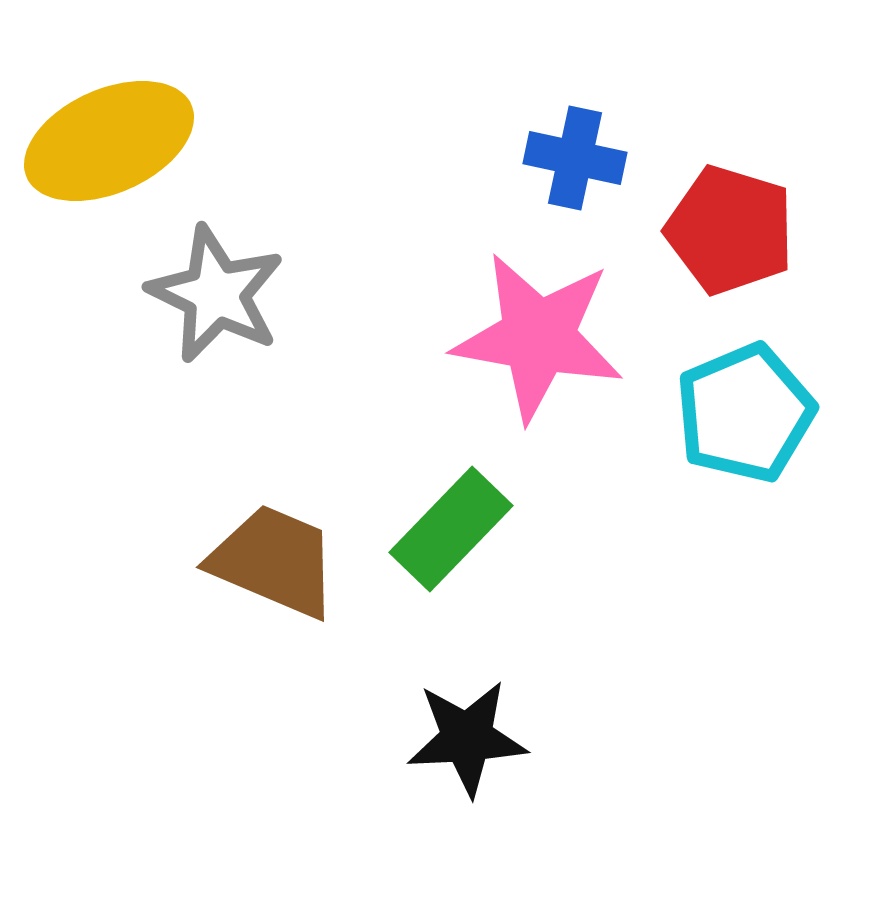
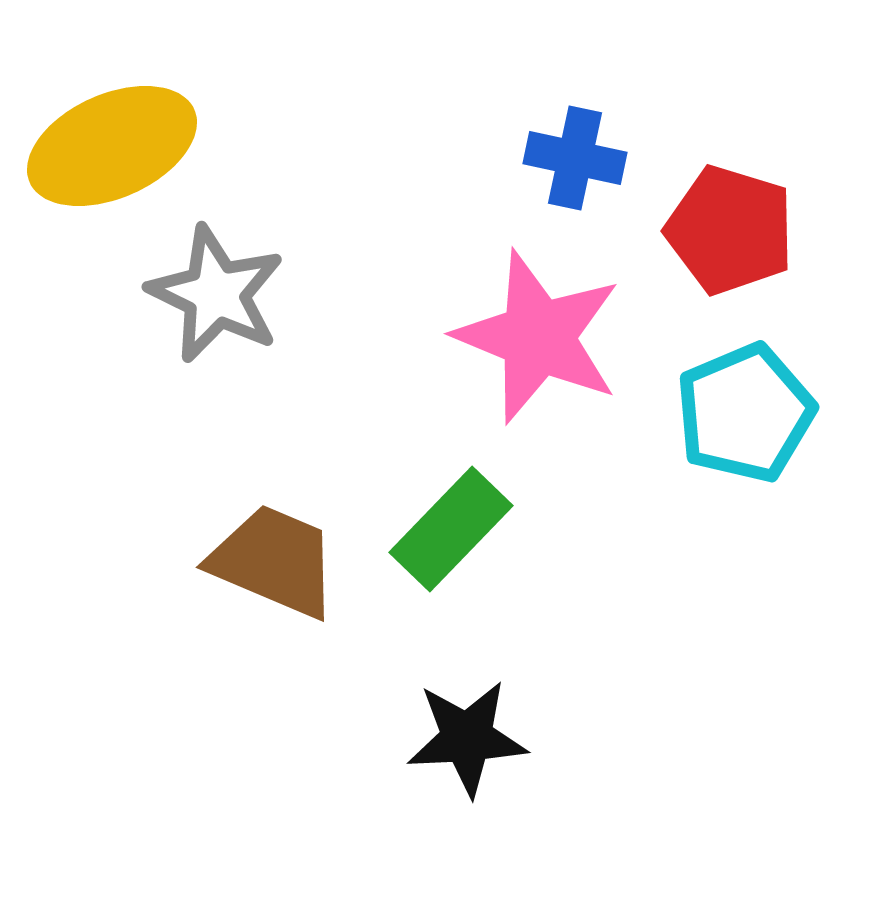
yellow ellipse: moved 3 px right, 5 px down
pink star: rotated 12 degrees clockwise
